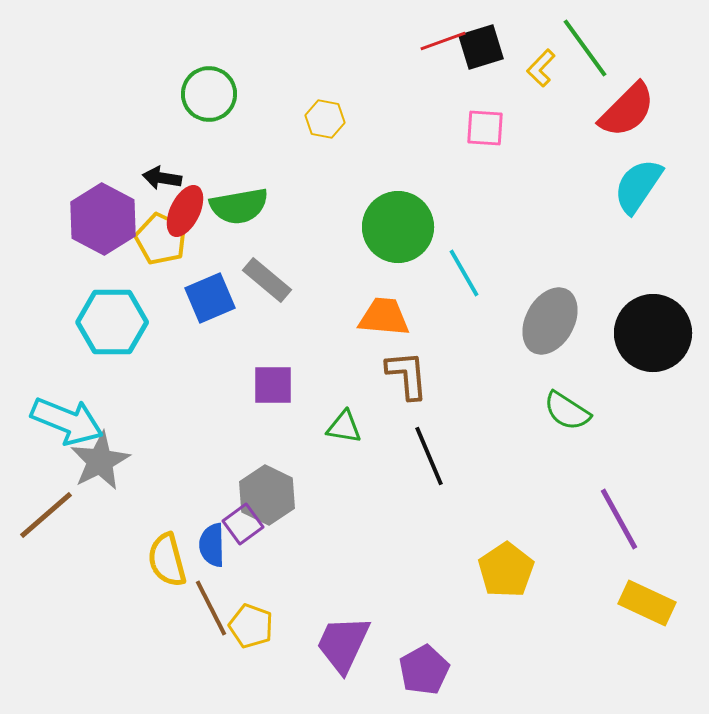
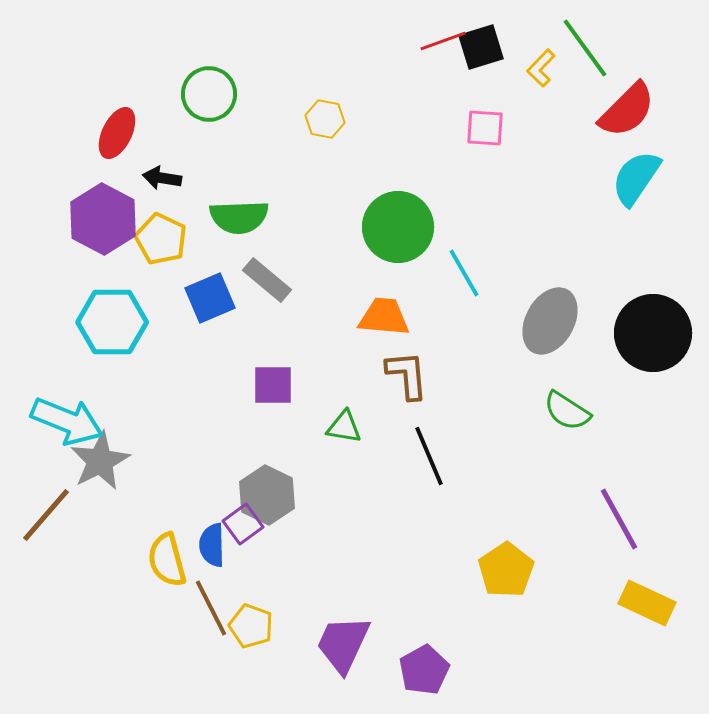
cyan semicircle at (638, 186): moved 2 px left, 8 px up
green semicircle at (239, 206): moved 11 px down; rotated 8 degrees clockwise
red ellipse at (185, 211): moved 68 px left, 78 px up
brown line at (46, 515): rotated 8 degrees counterclockwise
